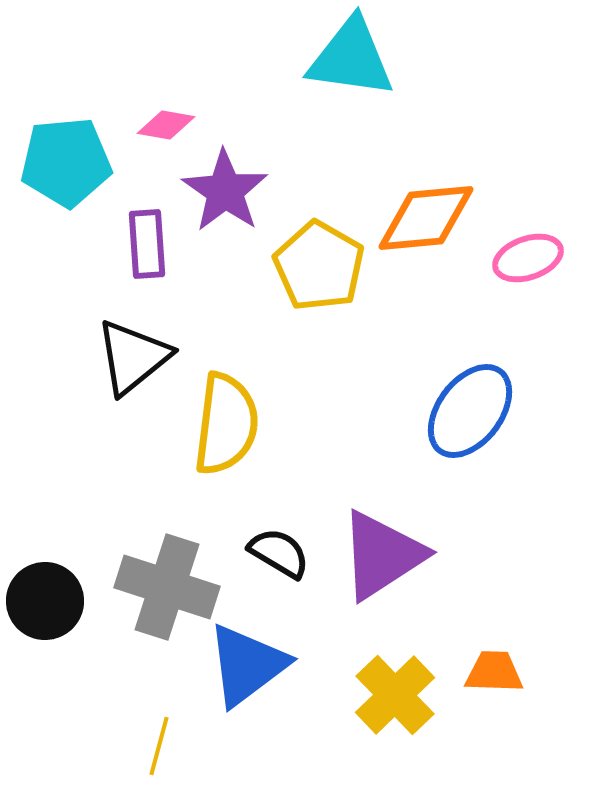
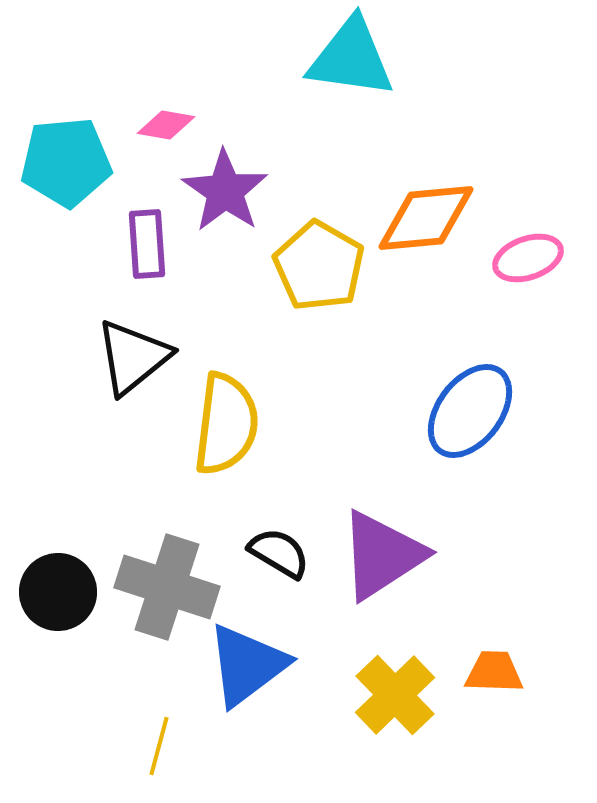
black circle: moved 13 px right, 9 px up
